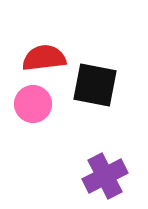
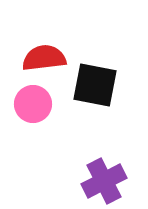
purple cross: moved 1 px left, 5 px down
